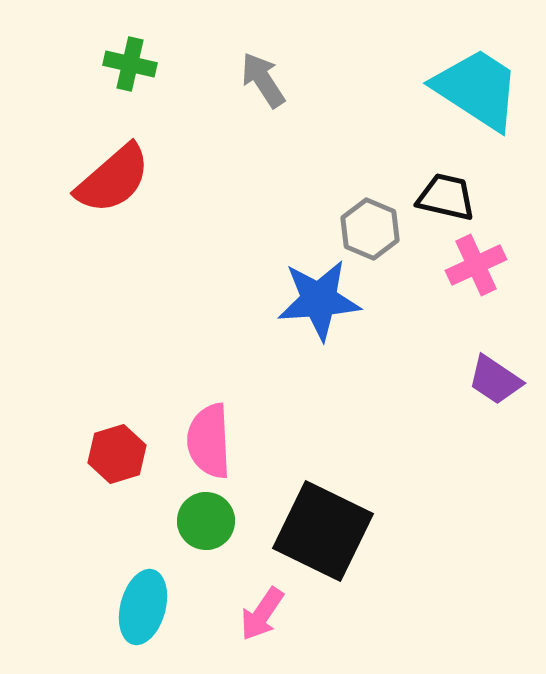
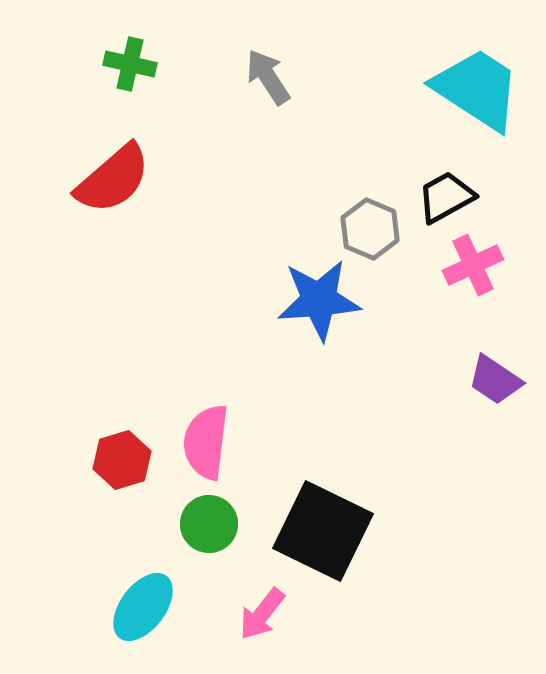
gray arrow: moved 5 px right, 3 px up
black trapezoid: rotated 42 degrees counterclockwise
pink cross: moved 3 px left
pink semicircle: moved 3 px left, 1 px down; rotated 10 degrees clockwise
red hexagon: moved 5 px right, 6 px down
green circle: moved 3 px right, 3 px down
cyan ellipse: rotated 22 degrees clockwise
pink arrow: rotated 4 degrees clockwise
